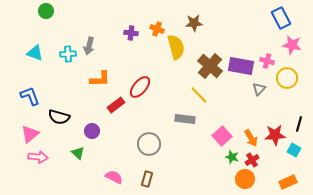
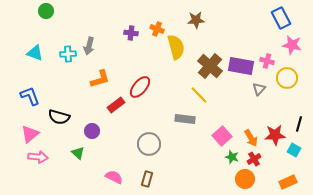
brown star: moved 2 px right, 3 px up
orange L-shape: rotated 15 degrees counterclockwise
red cross: moved 2 px right, 1 px up
